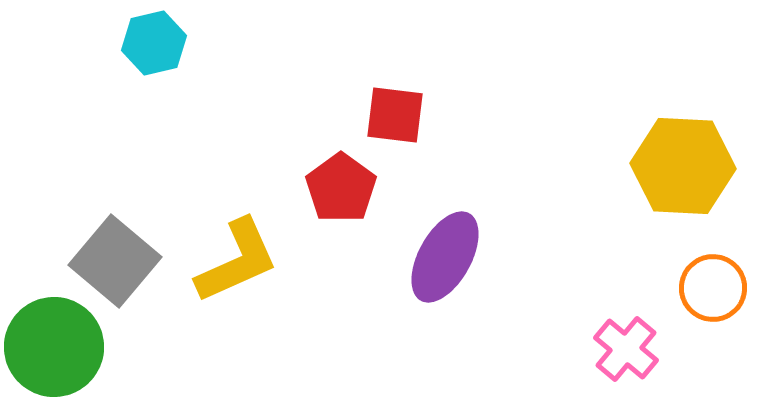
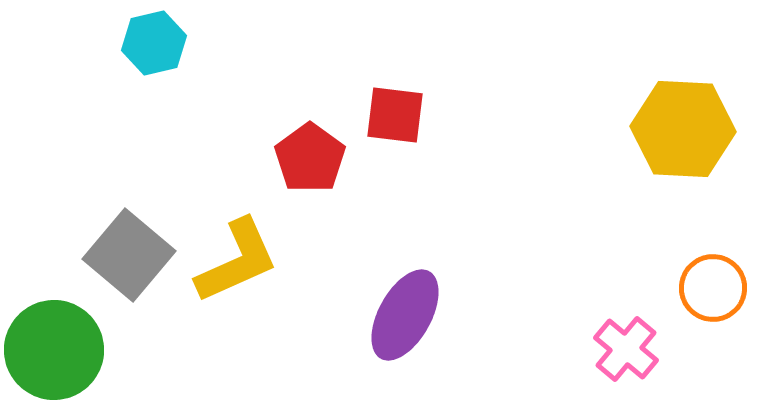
yellow hexagon: moved 37 px up
red pentagon: moved 31 px left, 30 px up
purple ellipse: moved 40 px left, 58 px down
gray square: moved 14 px right, 6 px up
green circle: moved 3 px down
